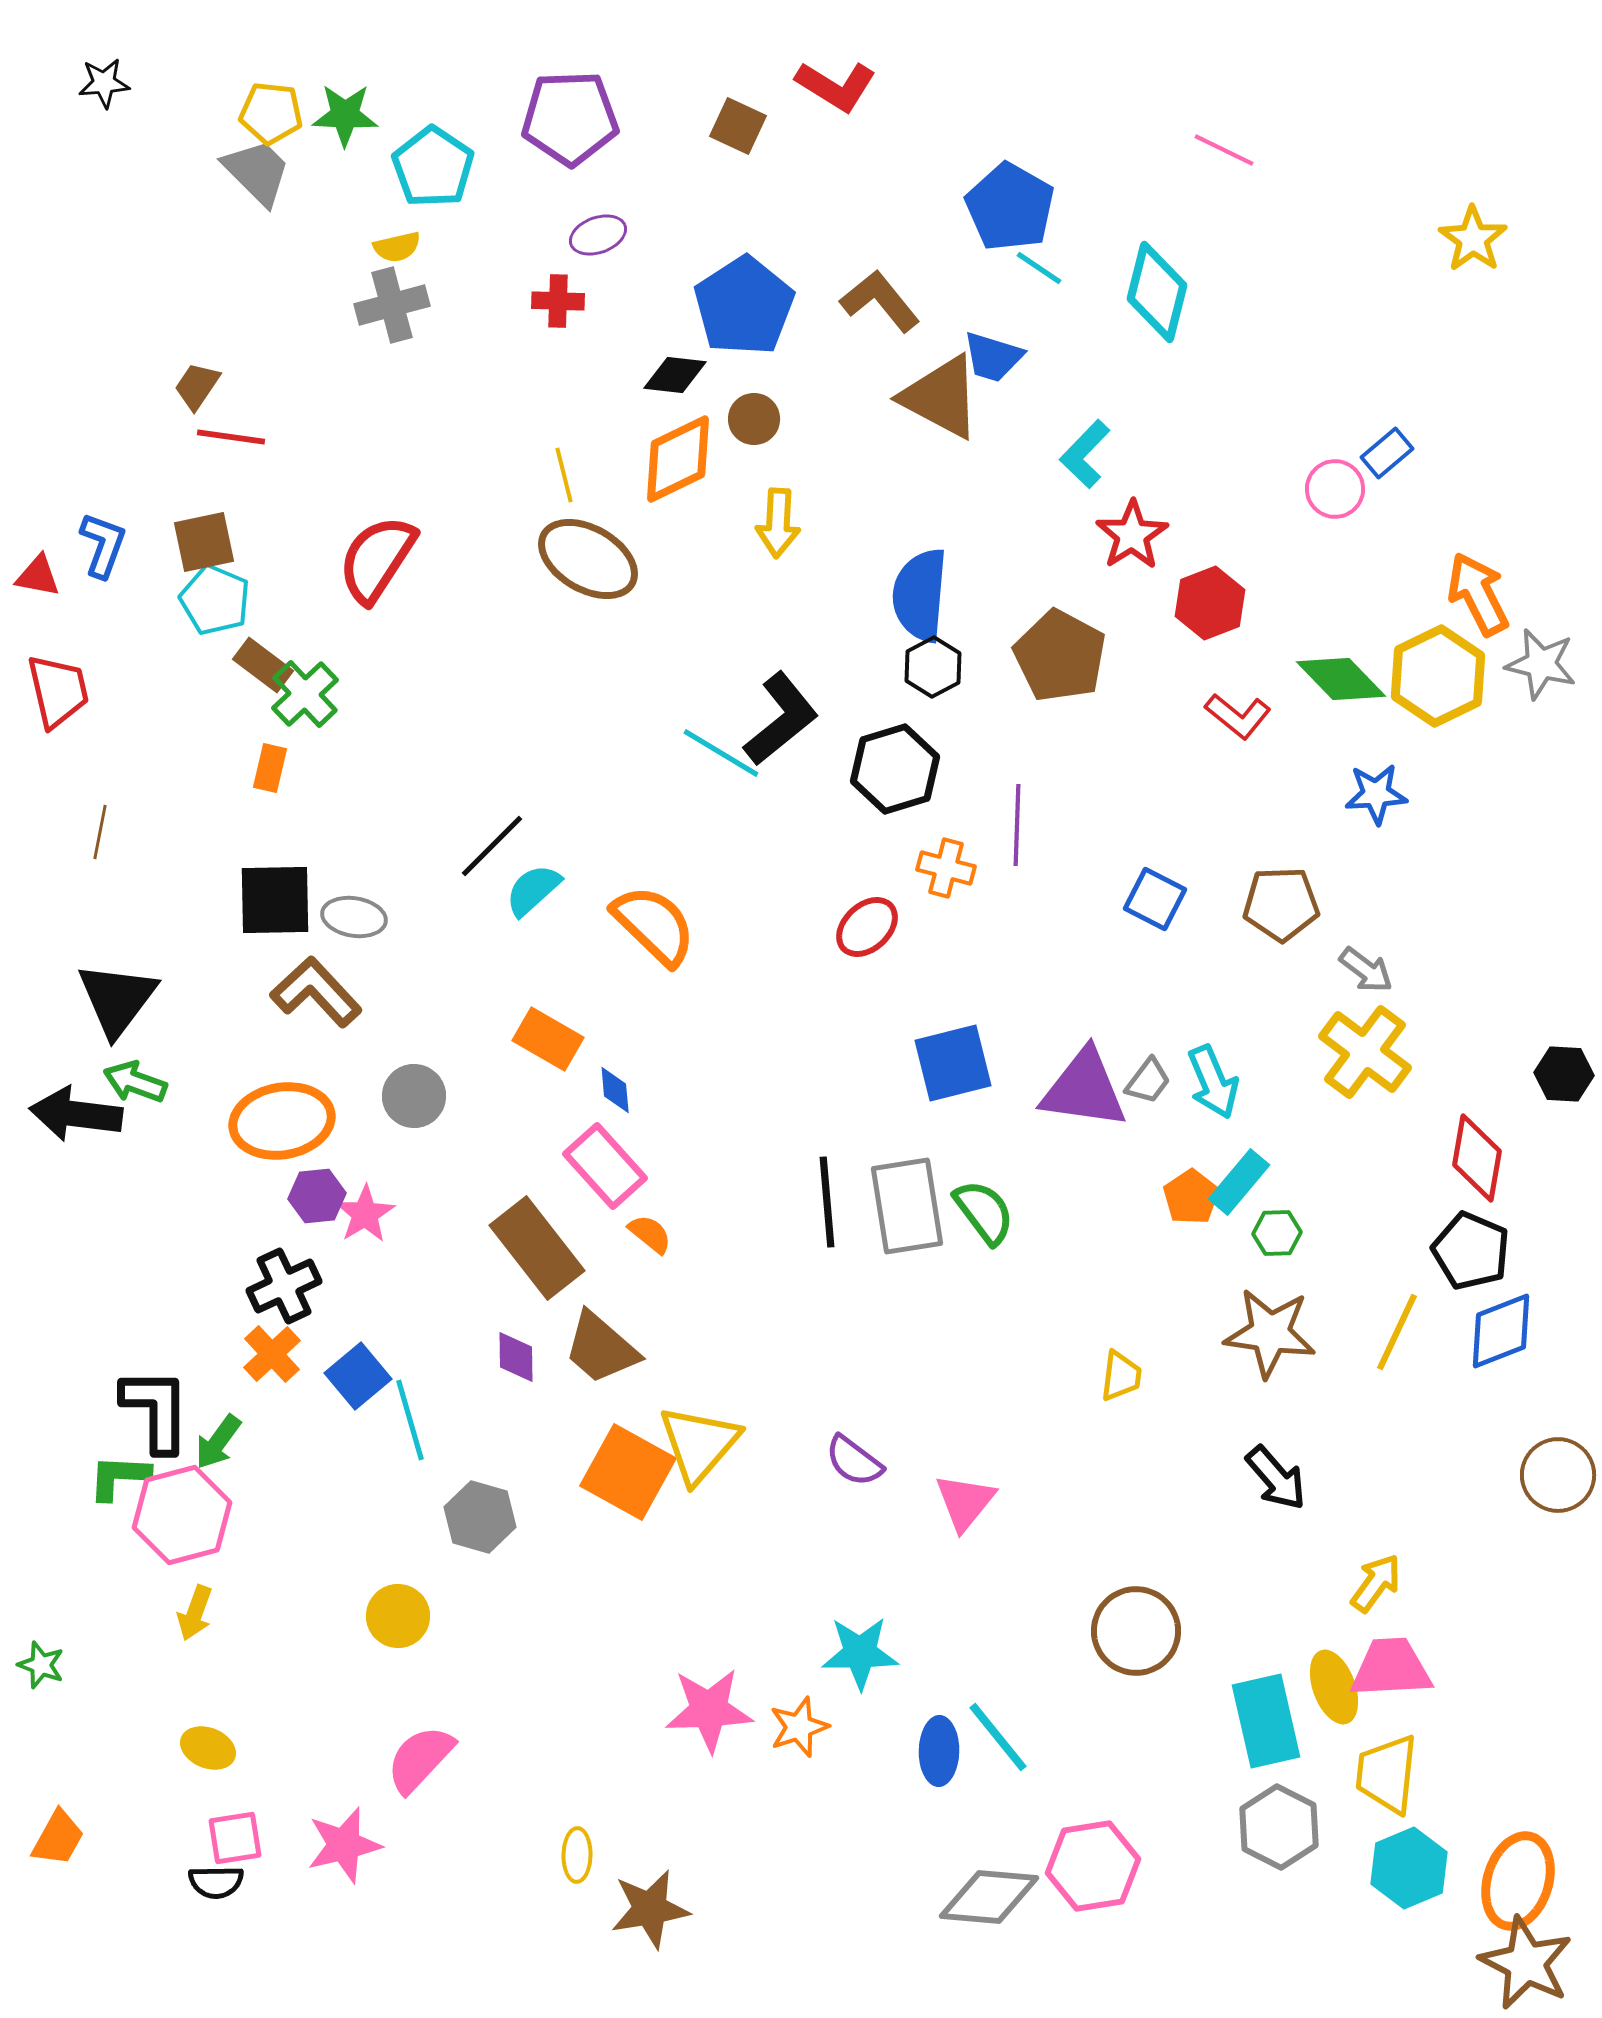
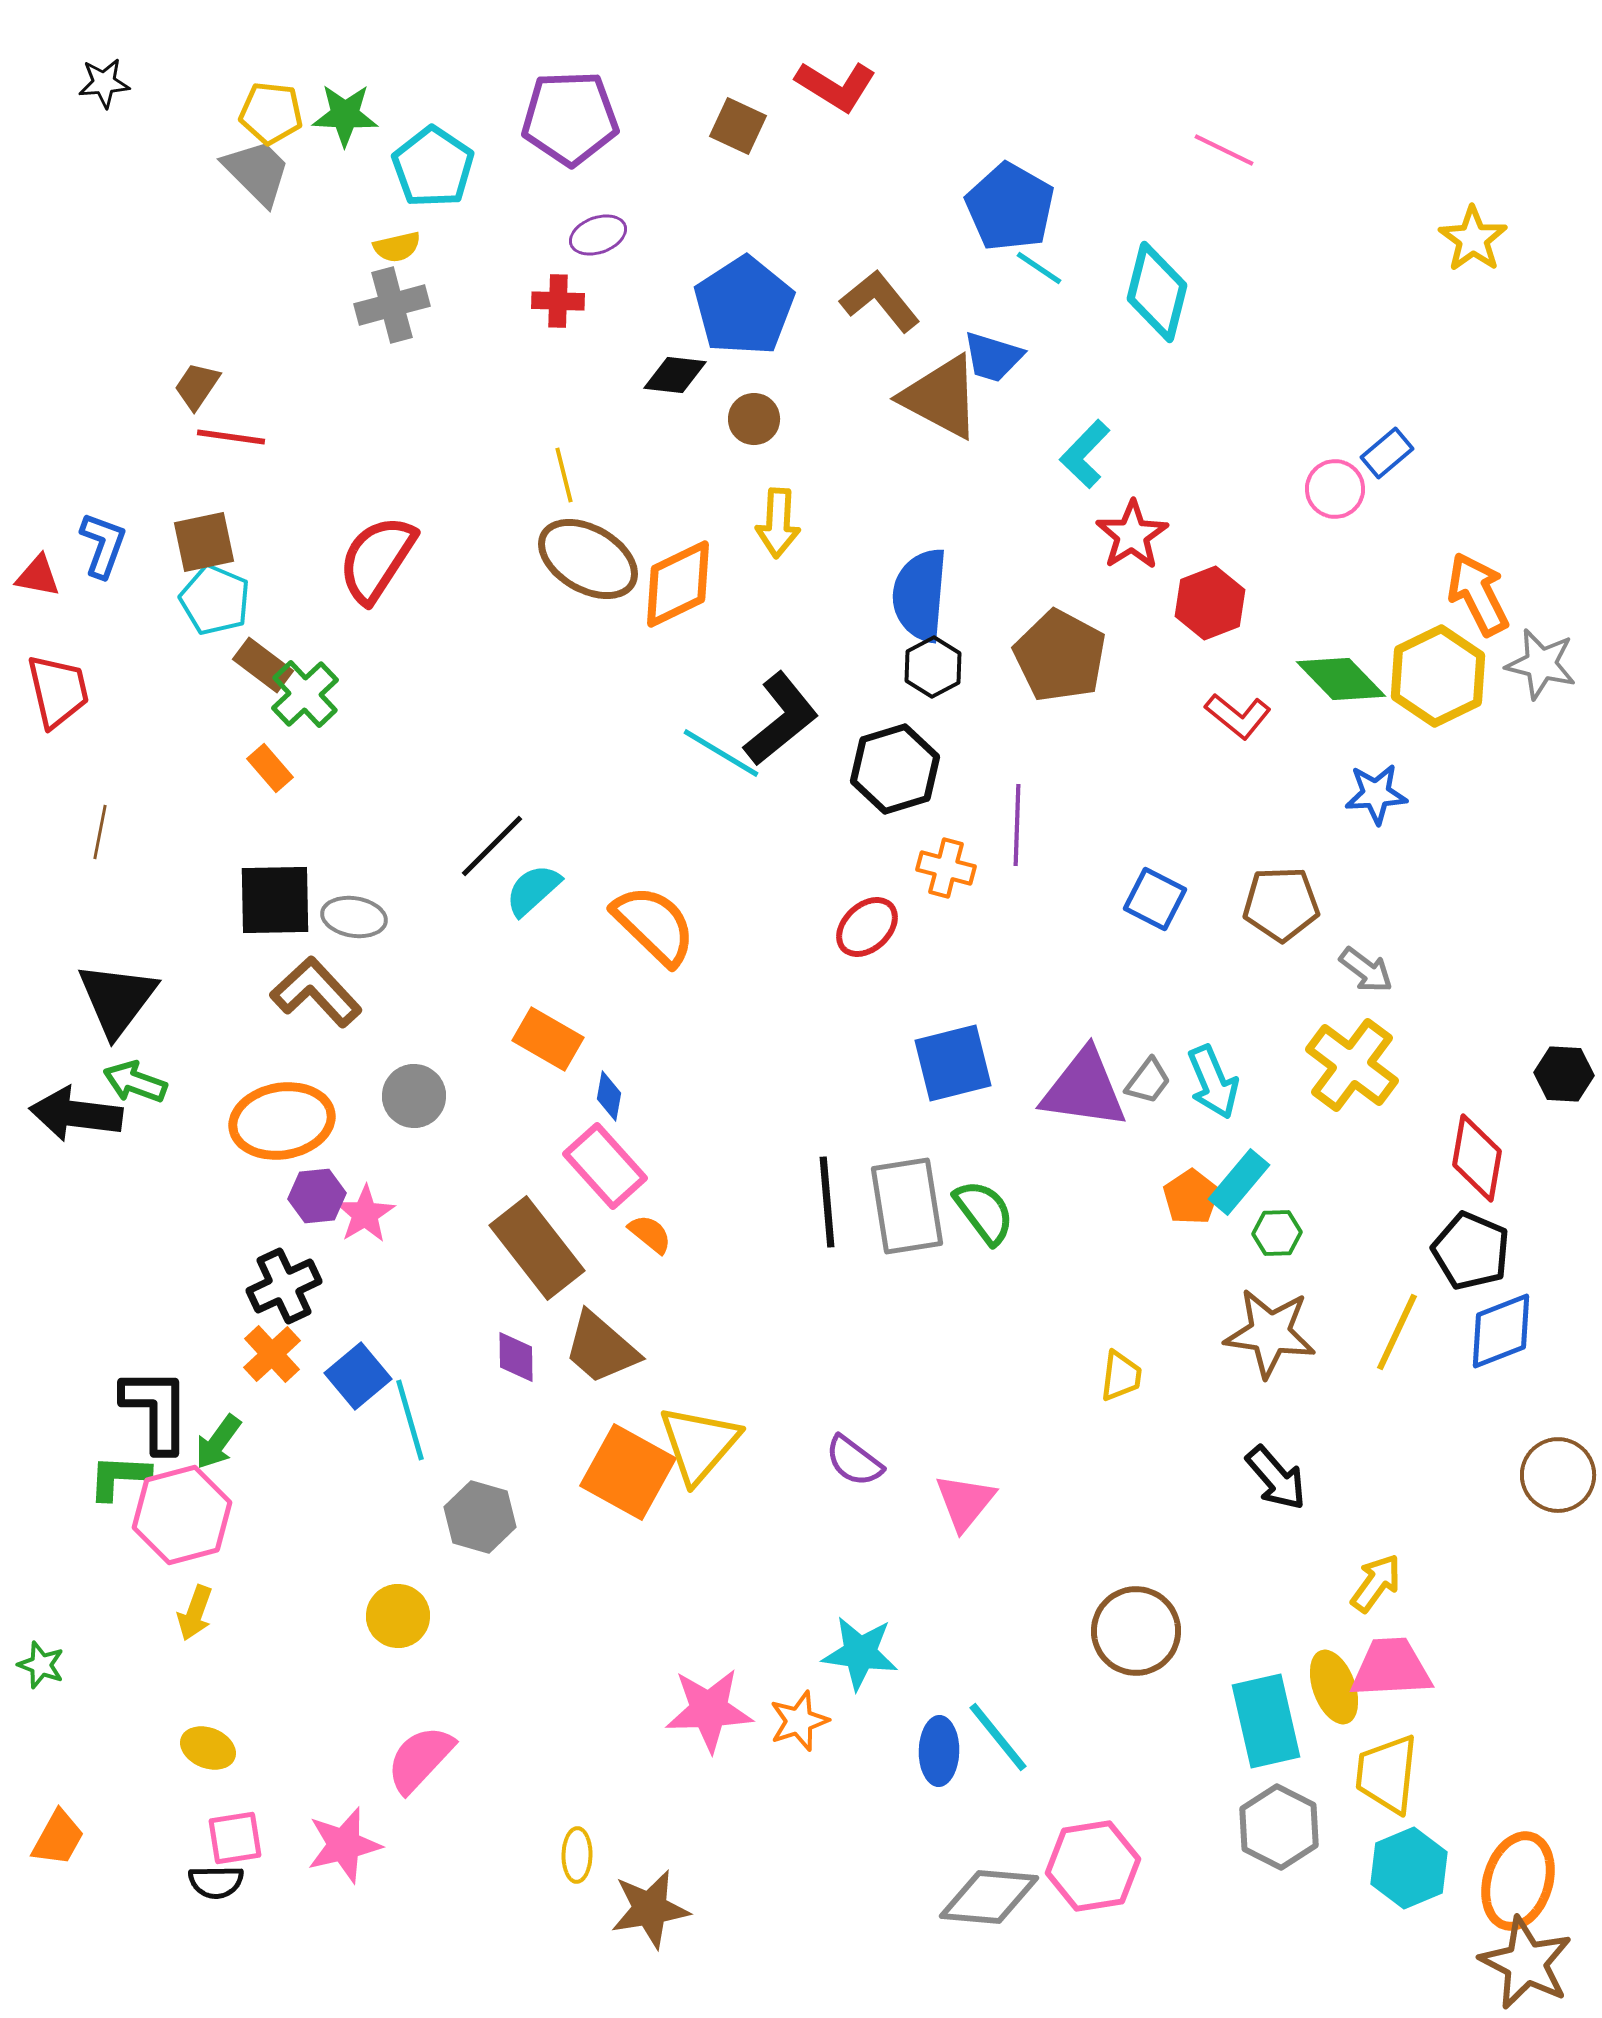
orange diamond at (678, 459): moved 125 px down
orange rectangle at (270, 768): rotated 54 degrees counterclockwise
yellow cross at (1365, 1052): moved 13 px left, 13 px down
blue diamond at (615, 1090): moved 6 px left, 6 px down; rotated 15 degrees clockwise
cyan star at (860, 1653): rotated 8 degrees clockwise
orange star at (799, 1727): moved 6 px up
